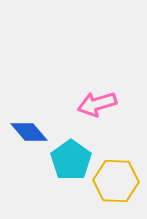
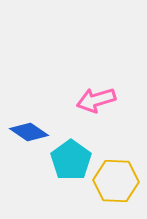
pink arrow: moved 1 px left, 4 px up
blue diamond: rotated 15 degrees counterclockwise
